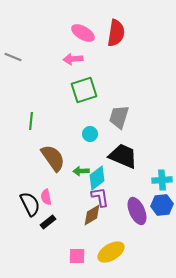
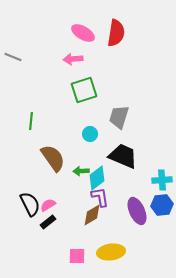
pink semicircle: moved 2 px right, 8 px down; rotated 70 degrees clockwise
yellow ellipse: rotated 24 degrees clockwise
